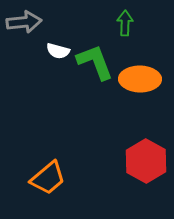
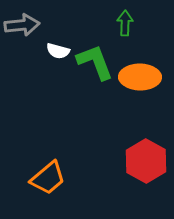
gray arrow: moved 2 px left, 3 px down
orange ellipse: moved 2 px up
